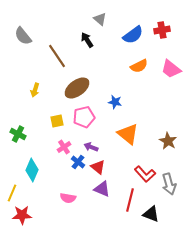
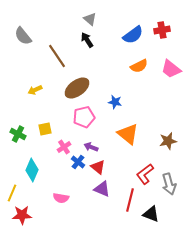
gray triangle: moved 10 px left
yellow arrow: rotated 48 degrees clockwise
yellow square: moved 12 px left, 8 px down
brown star: rotated 30 degrees clockwise
red L-shape: rotated 95 degrees clockwise
pink semicircle: moved 7 px left
